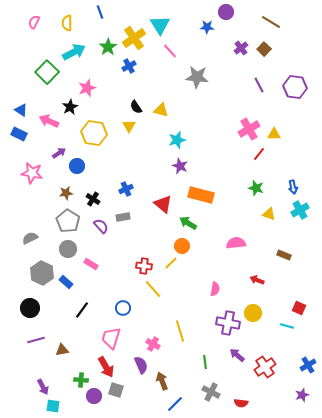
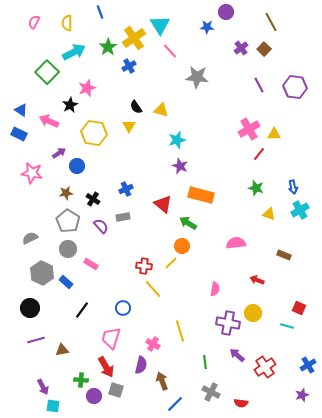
brown line at (271, 22): rotated 30 degrees clockwise
black star at (70, 107): moved 2 px up
purple semicircle at (141, 365): rotated 36 degrees clockwise
